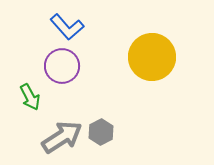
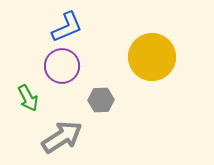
blue L-shape: rotated 72 degrees counterclockwise
green arrow: moved 2 px left, 1 px down
gray hexagon: moved 32 px up; rotated 25 degrees clockwise
